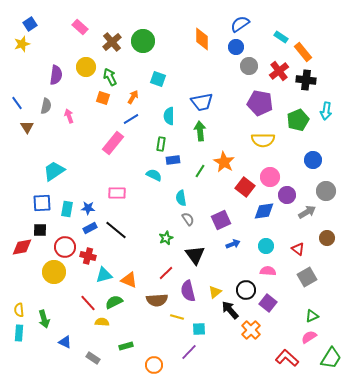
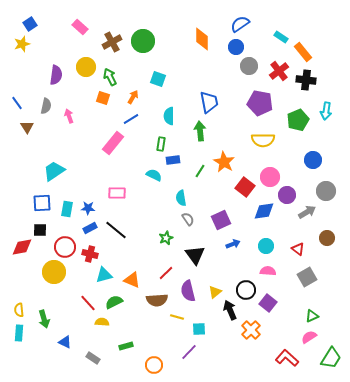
brown cross at (112, 42): rotated 12 degrees clockwise
blue trapezoid at (202, 102): moved 7 px right; rotated 90 degrees counterclockwise
red cross at (88, 256): moved 2 px right, 2 px up
orange triangle at (129, 280): moved 3 px right
black arrow at (230, 310): rotated 18 degrees clockwise
